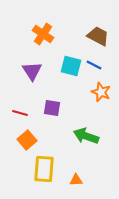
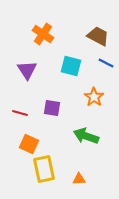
blue line: moved 12 px right, 2 px up
purple triangle: moved 5 px left, 1 px up
orange star: moved 7 px left, 5 px down; rotated 12 degrees clockwise
orange square: moved 2 px right, 4 px down; rotated 24 degrees counterclockwise
yellow rectangle: rotated 16 degrees counterclockwise
orange triangle: moved 3 px right, 1 px up
